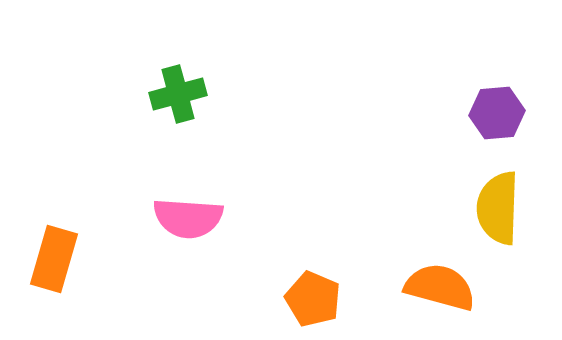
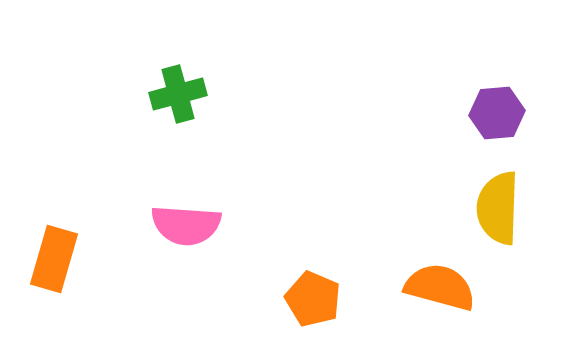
pink semicircle: moved 2 px left, 7 px down
